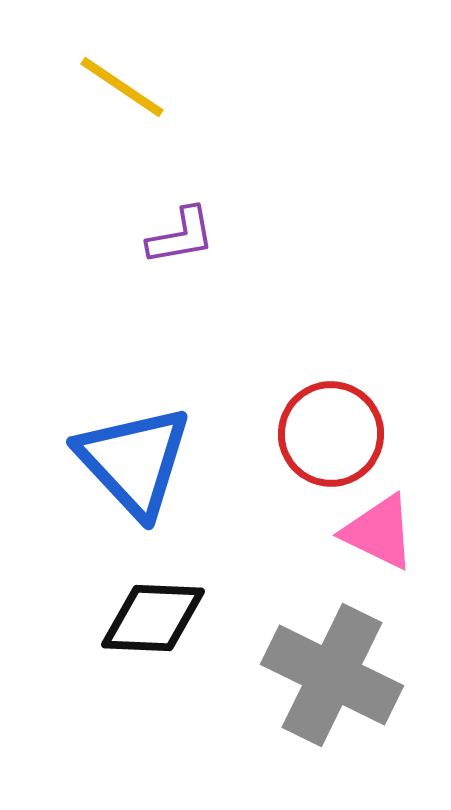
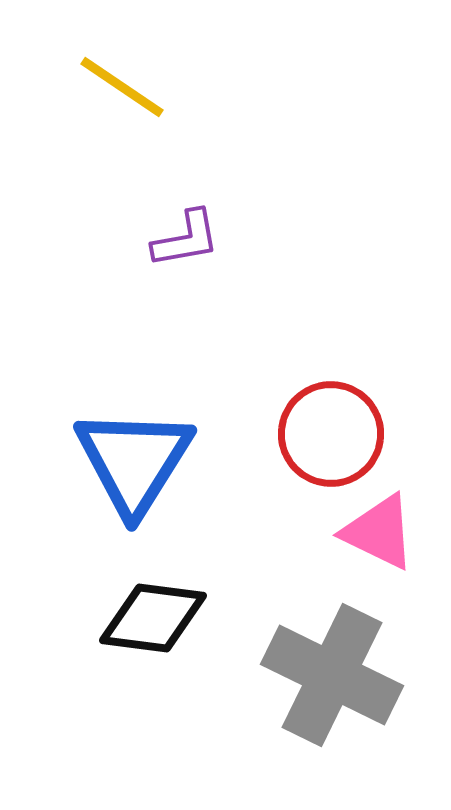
purple L-shape: moved 5 px right, 3 px down
blue triangle: rotated 15 degrees clockwise
black diamond: rotated 5 degrees clockwise
